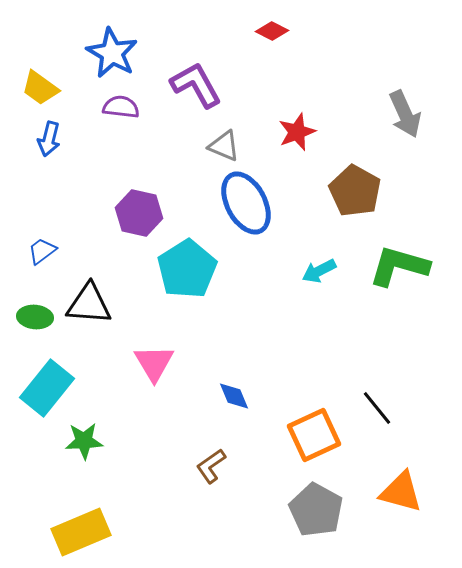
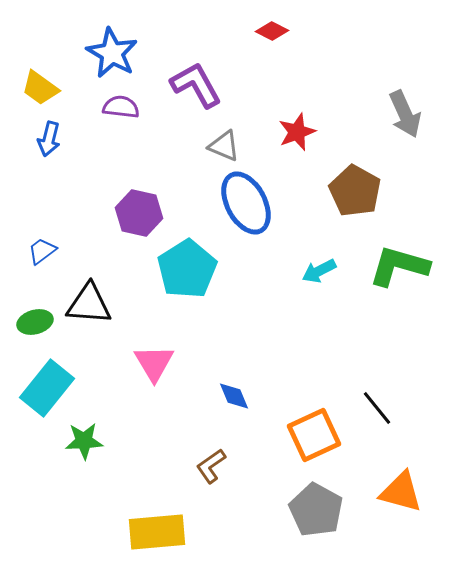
green ellipse: moved 5 px down; rotated 20 degrees counterclockwise
yellow rectangle: moved 76 px right; rotated 18 degrees clockwise
